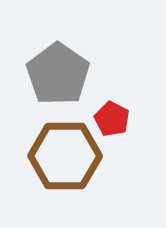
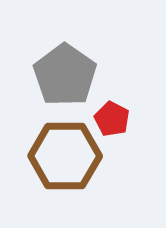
gray pentagon: moved 7 px right, 1 px down
